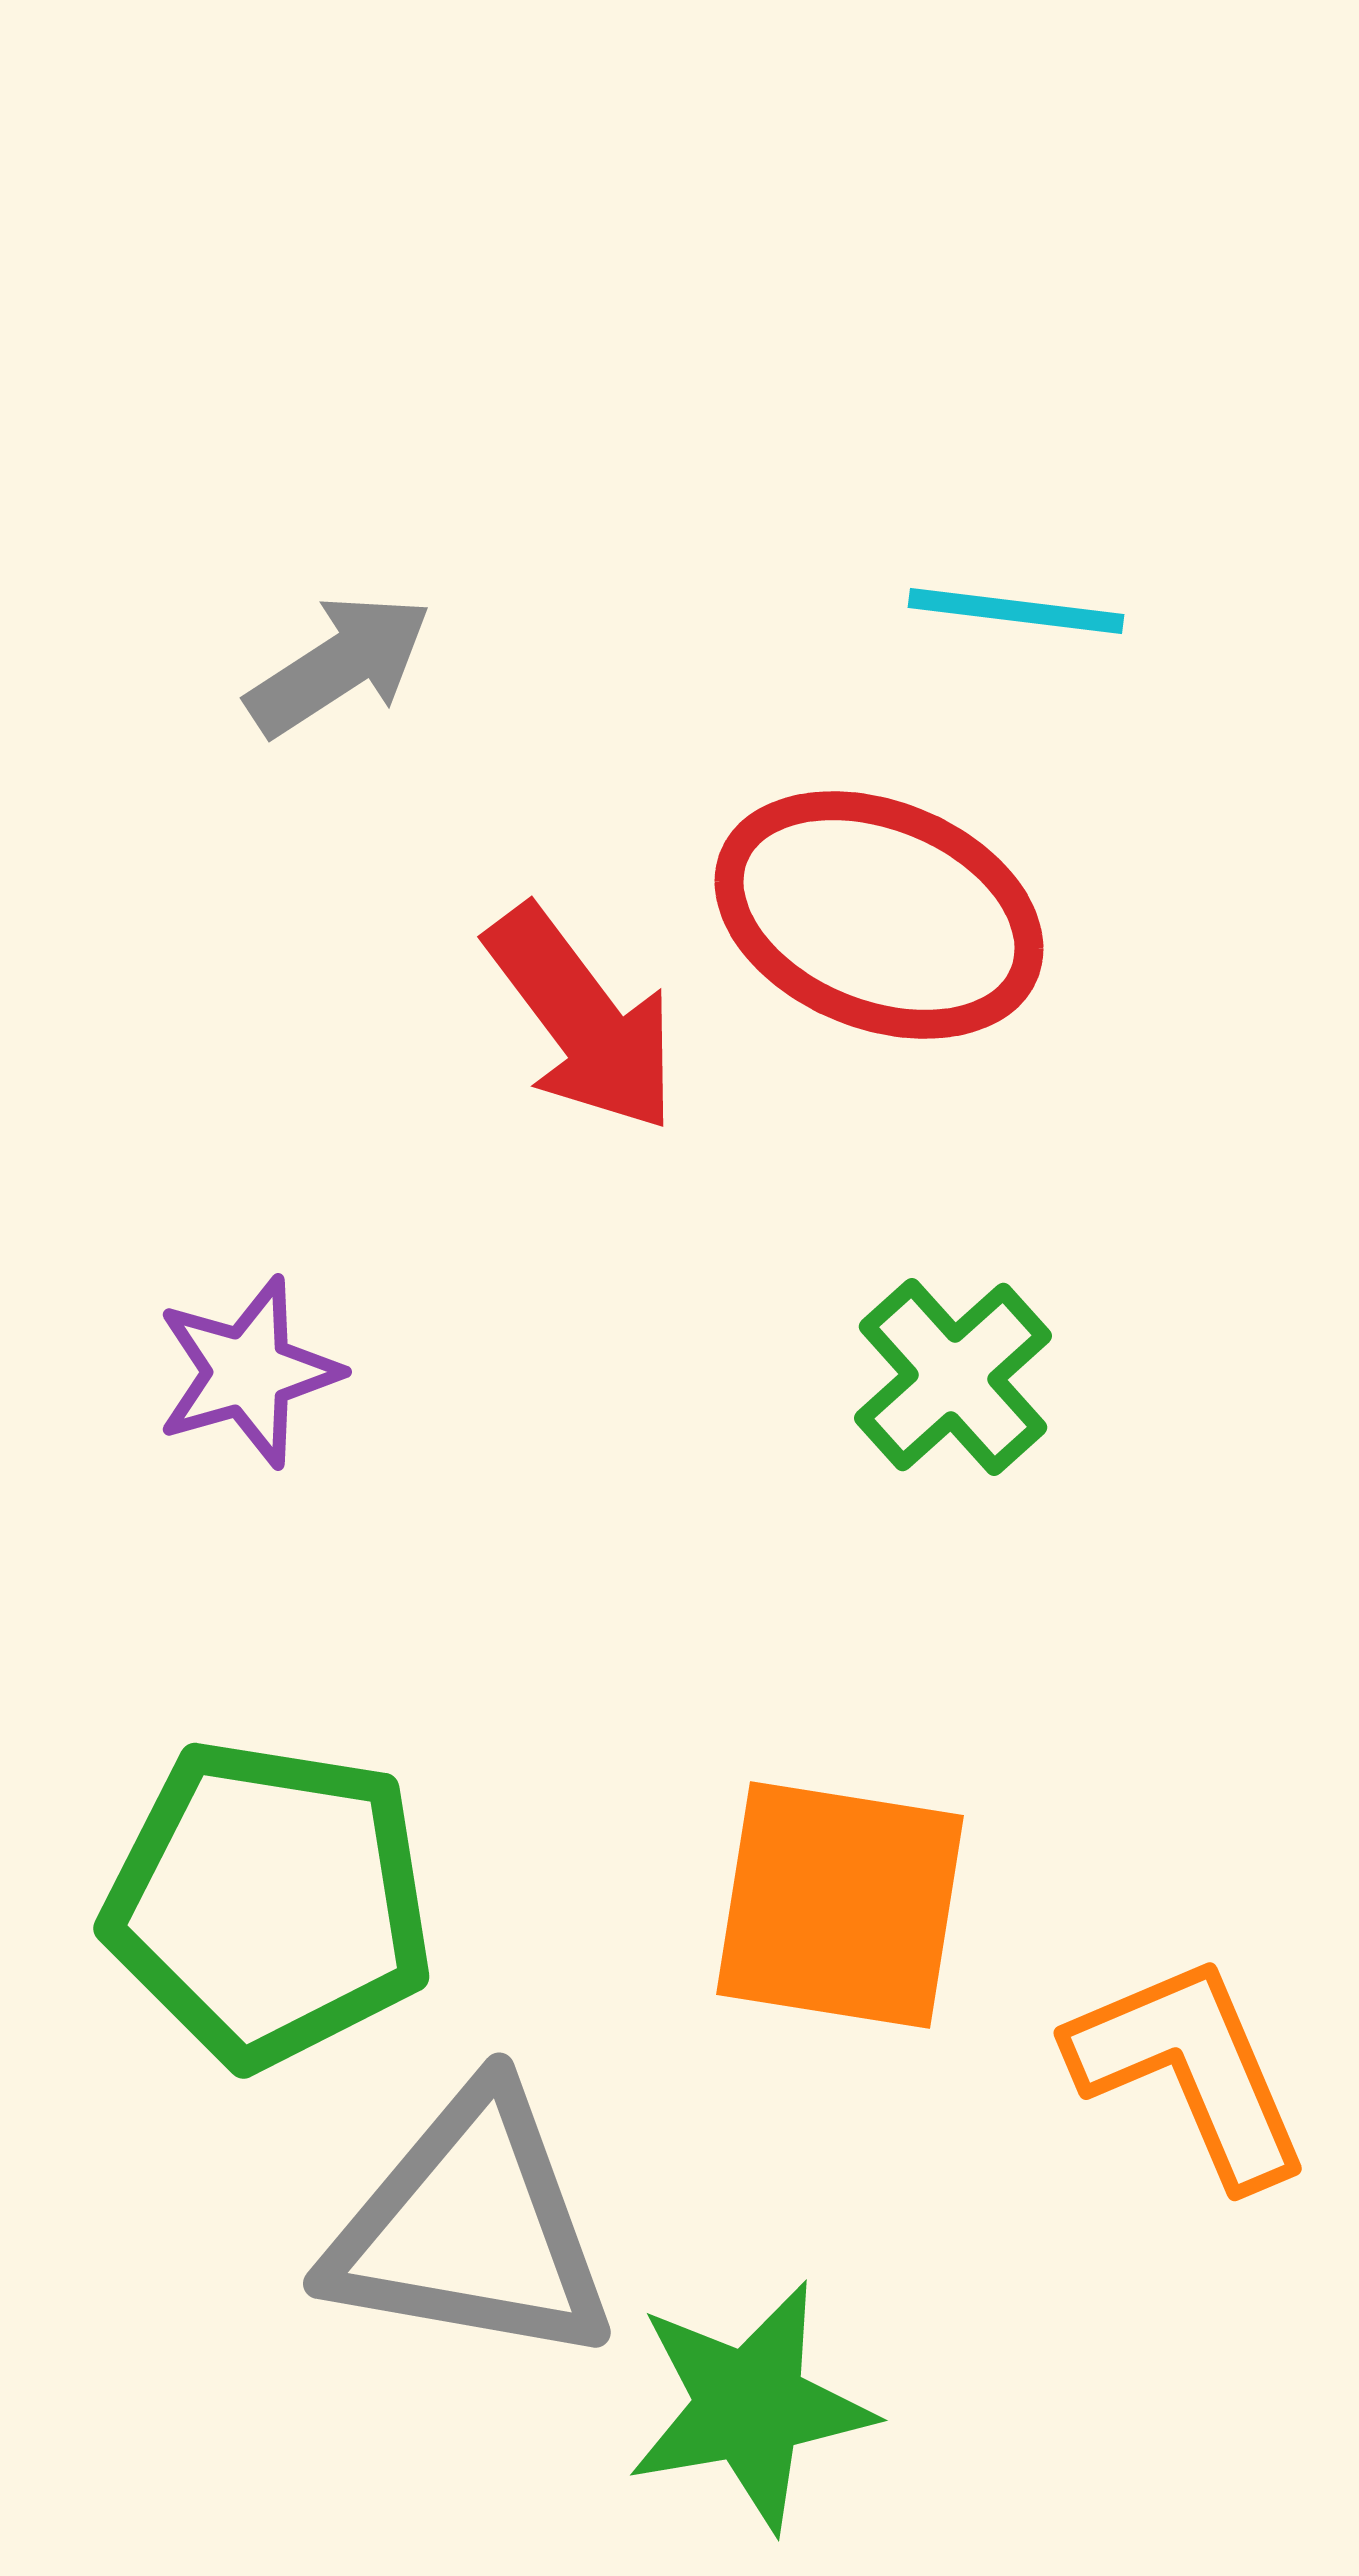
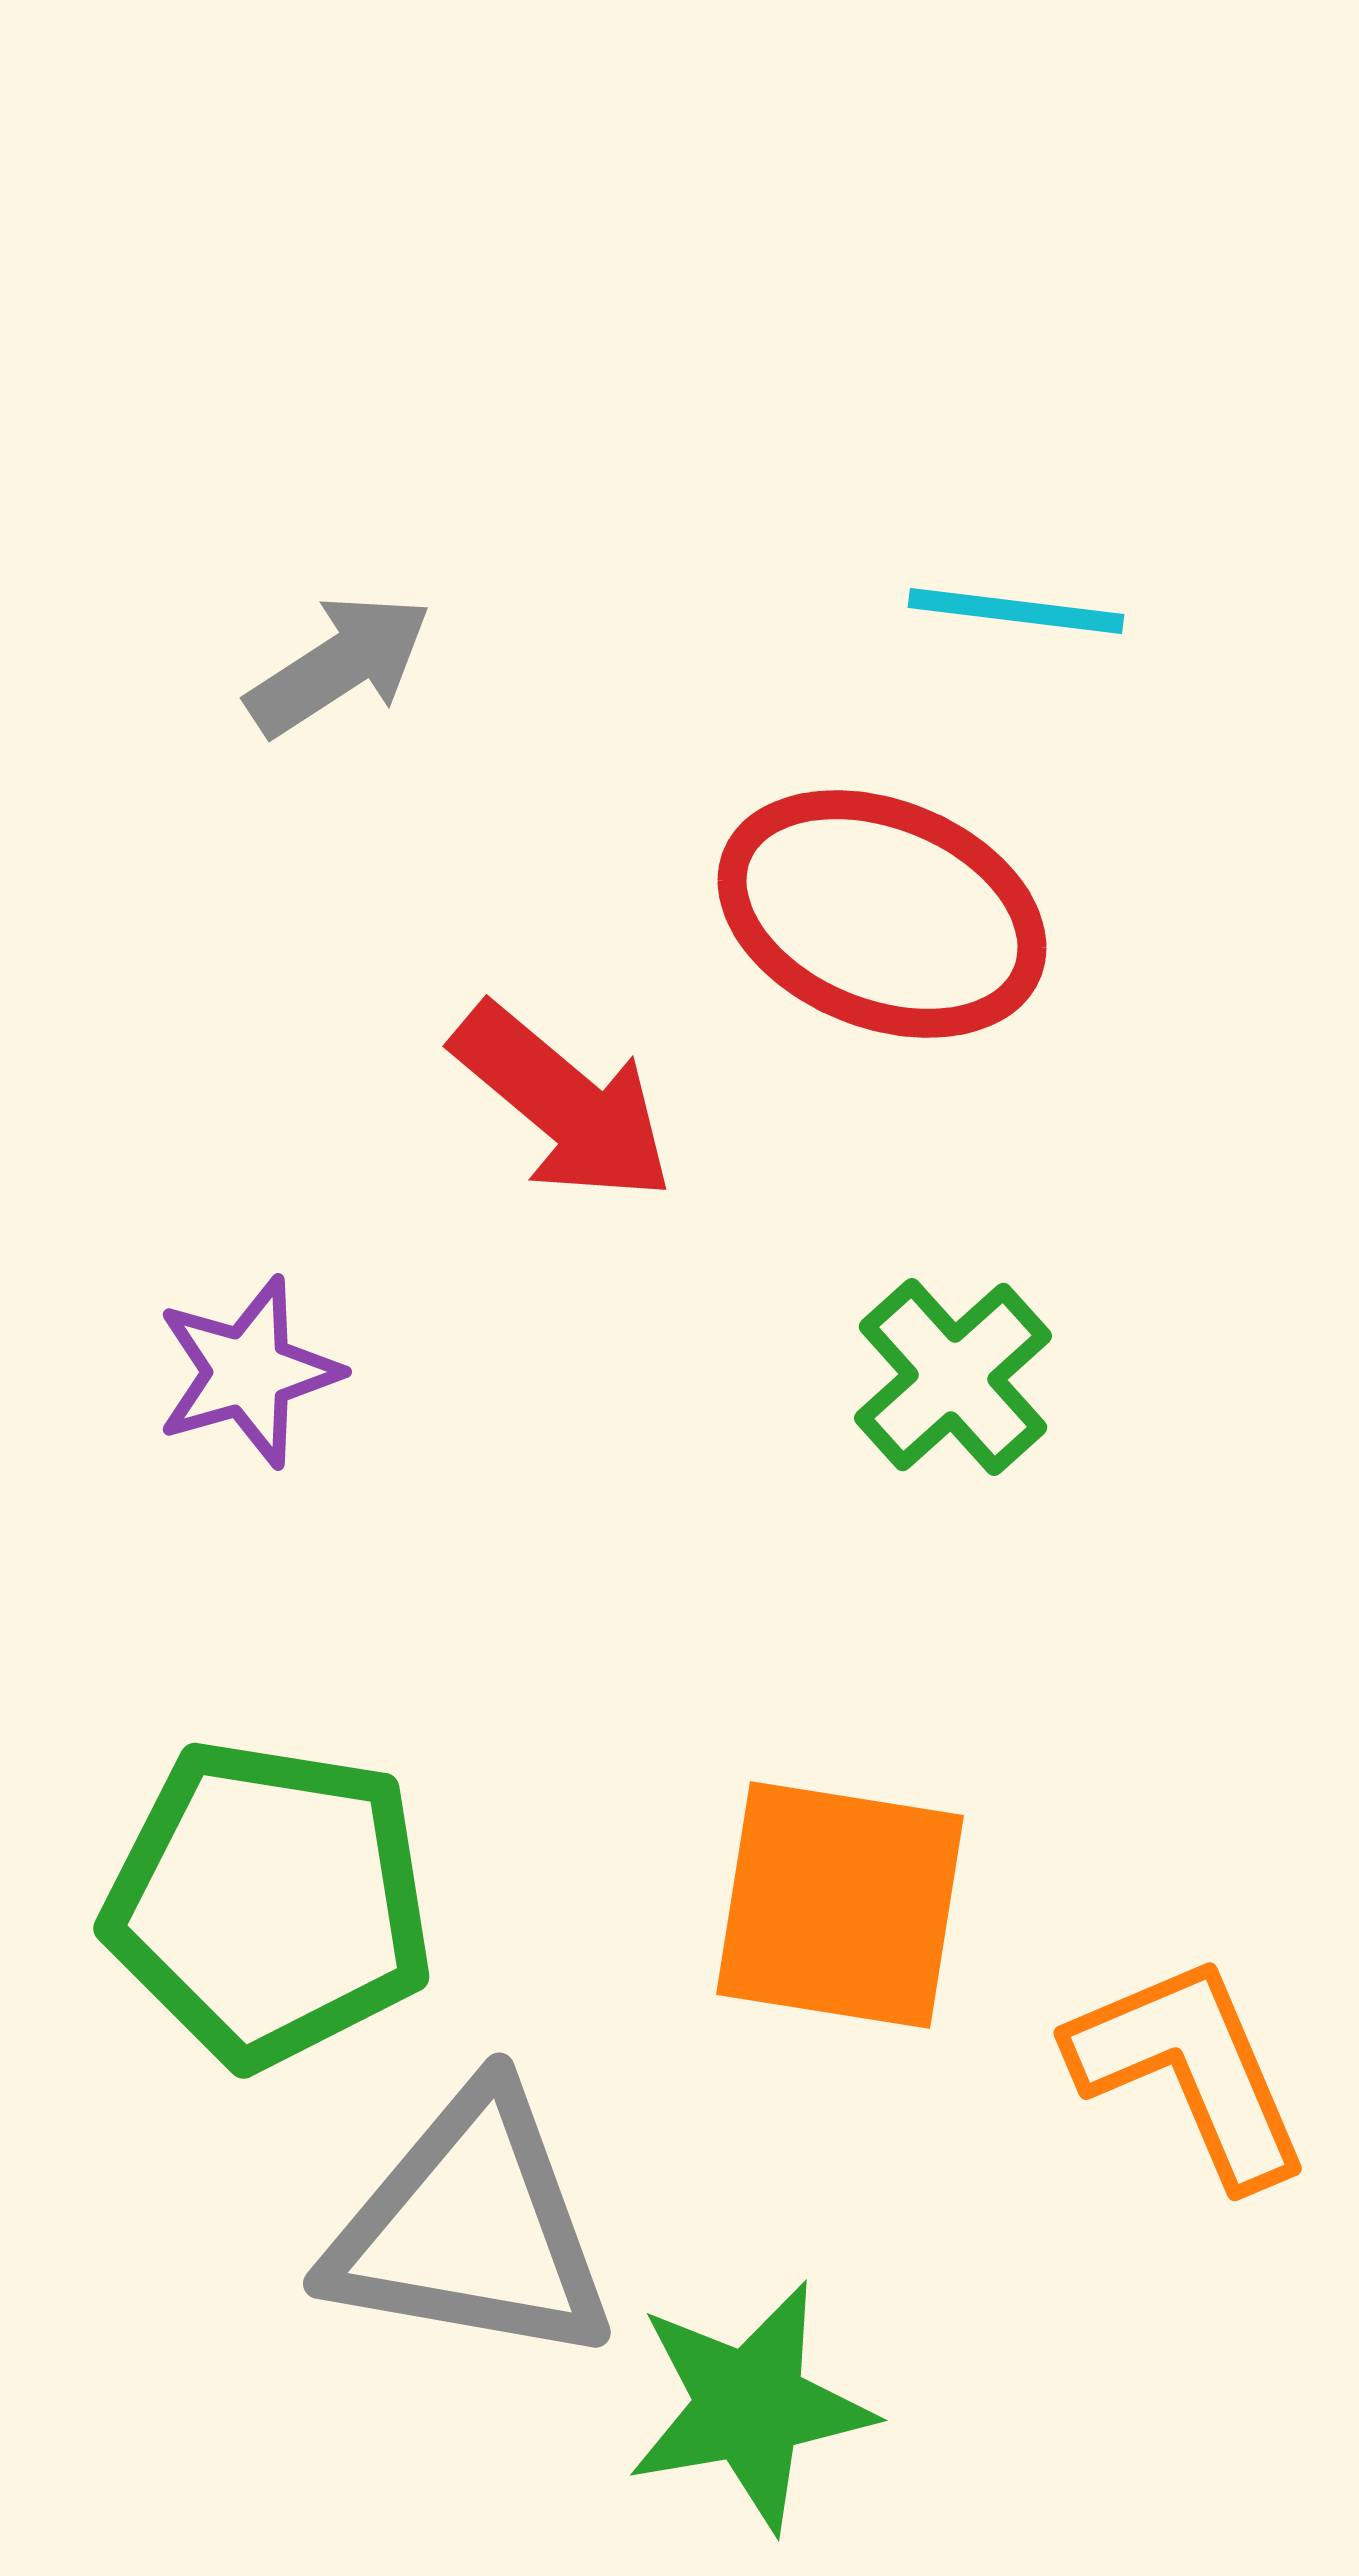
red ellipse: moved 3 px right, 1 px up
red arrow: moved 19 px left, 84 px down; rotated 13 degrees counterclockwise
